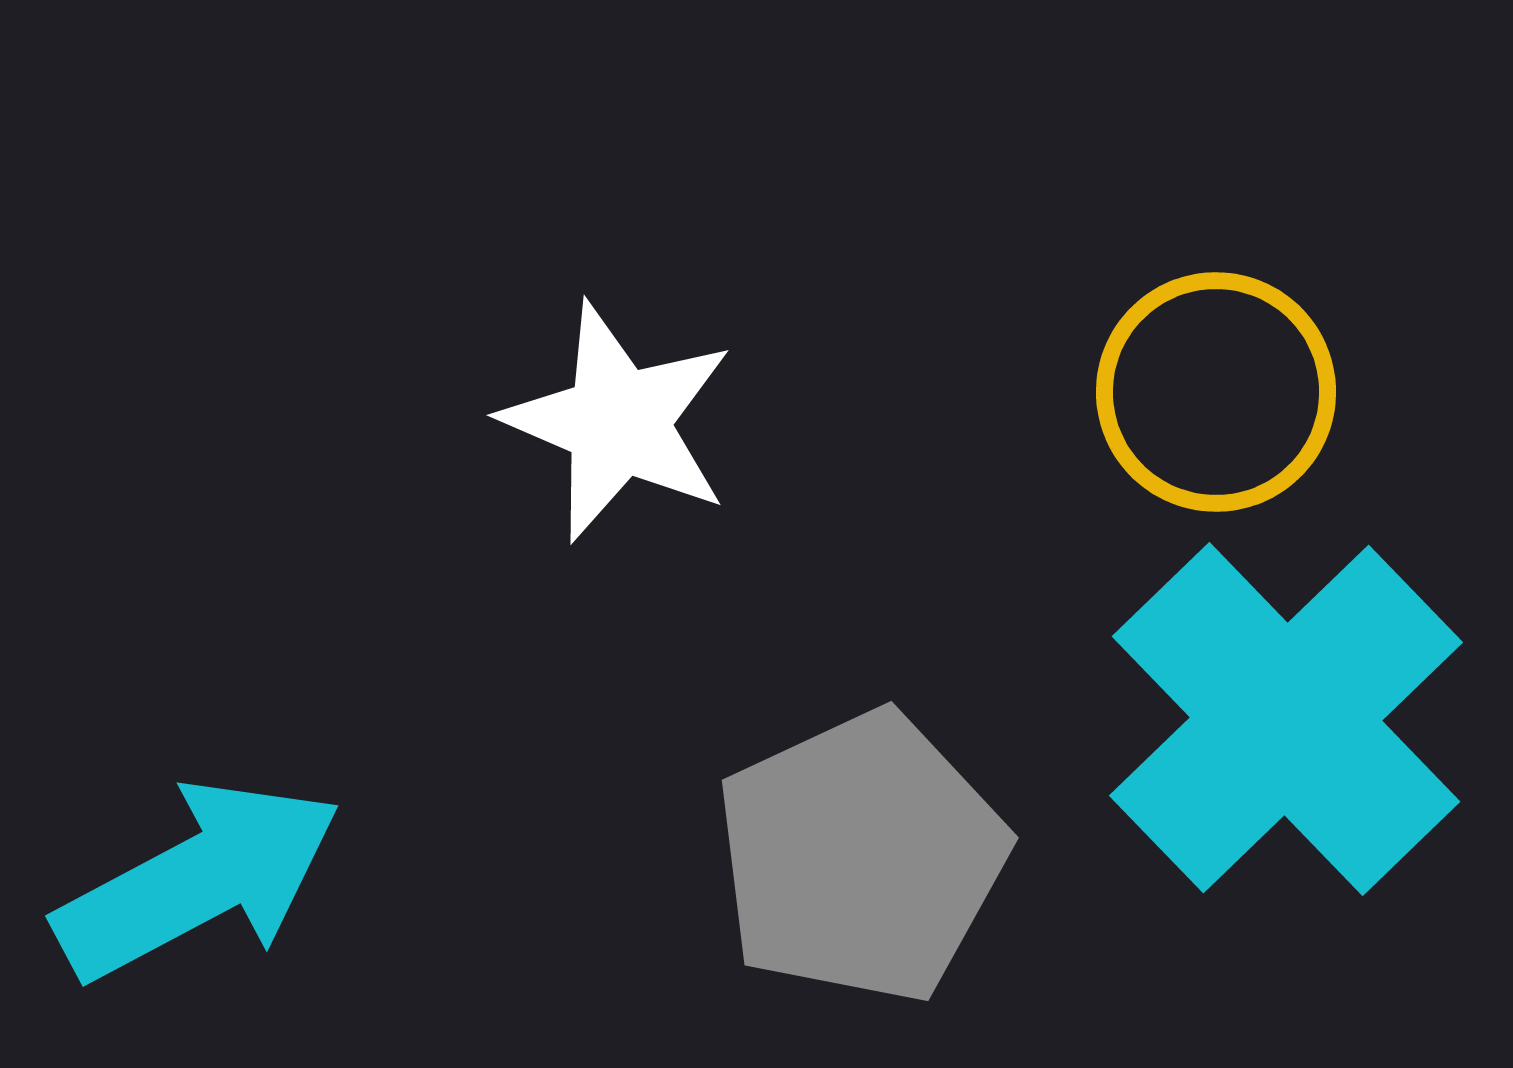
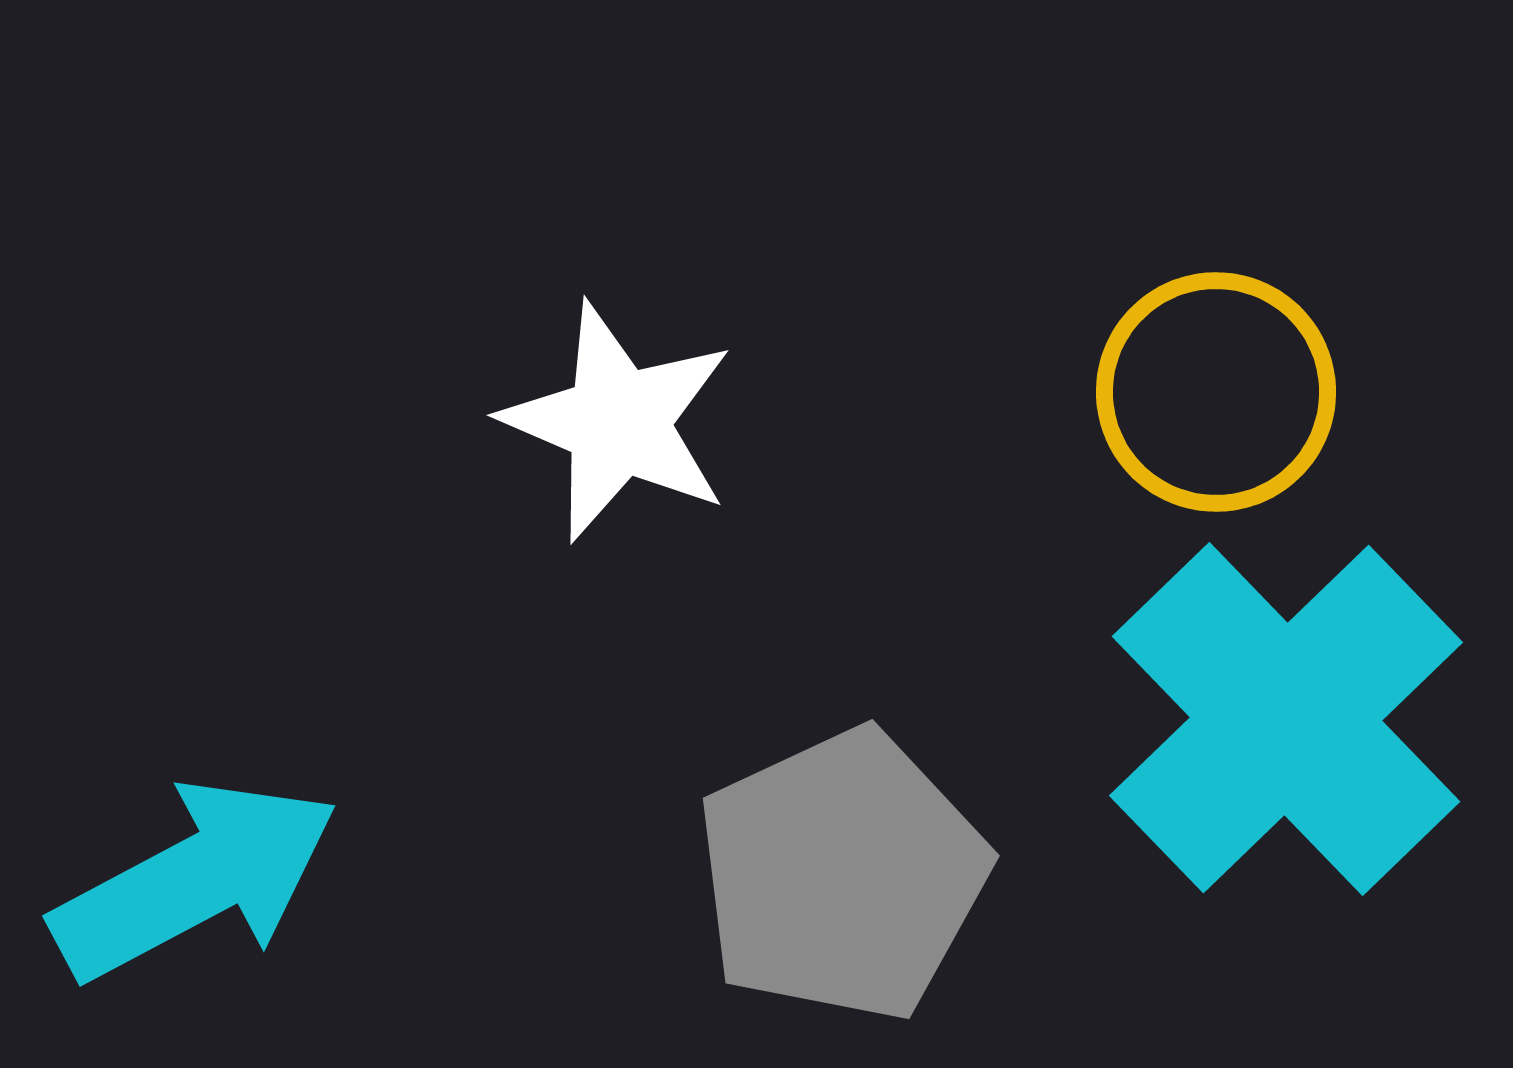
gray pentagon: moved 19 px left, 18 px down
cyan arrow: moved 3 px left
